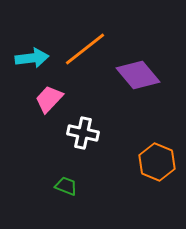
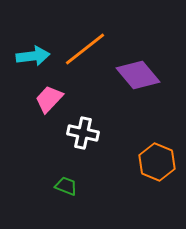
cyan arrow: moved 1 px right, 2 px up
